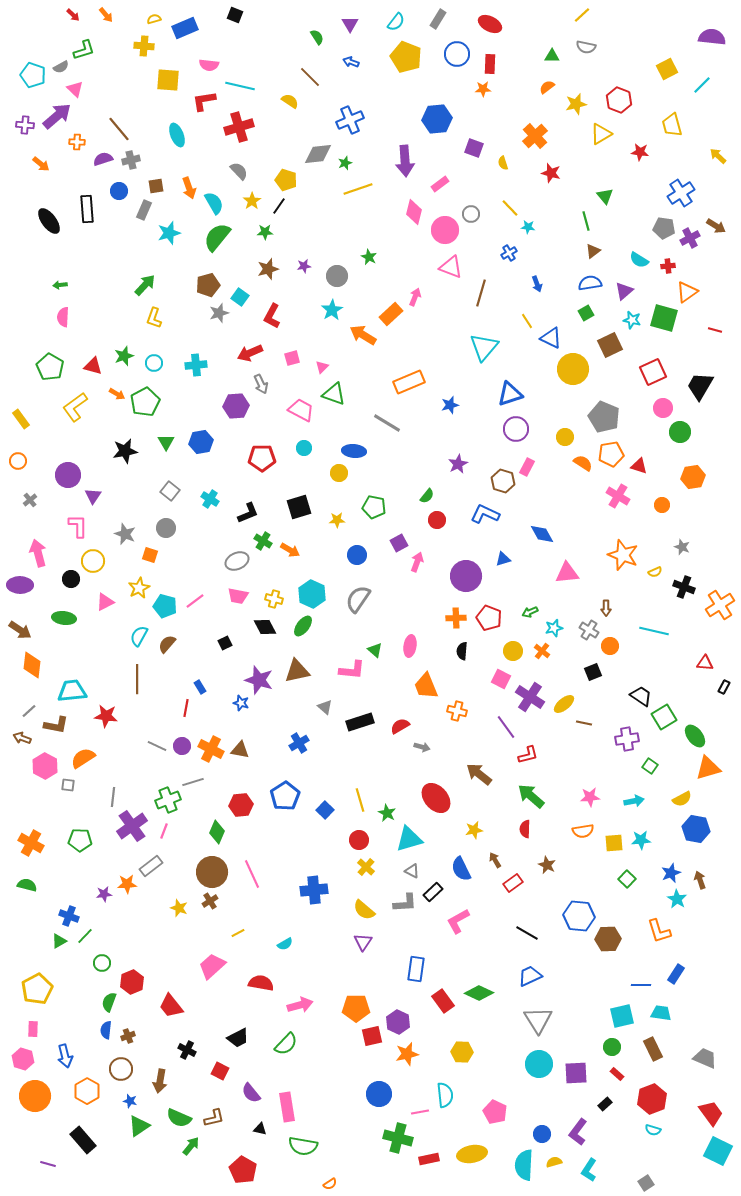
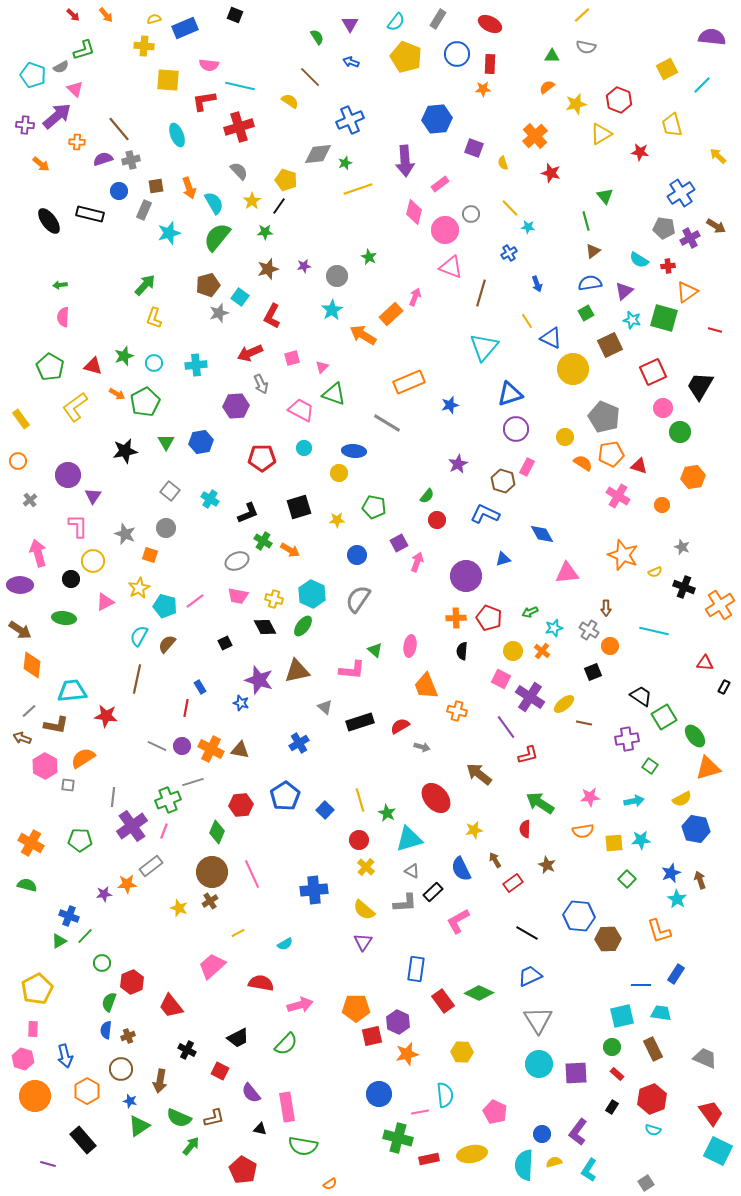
black rectangle at (87, 209): moved 3 px right, 5 px down; rotated 72 degrees counterclockwise
brown line at (137, 679): rotated 12 degrees clockwise
green arrow at (531, 796): moved 9 px right, 7 px down; rotated 8 degrees counterclockwise
black rectangle at (605, 1104): moved 7 px right, 3 px down; rotated 16 degrees counterclockwise
